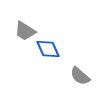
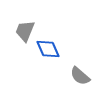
gray trapezoid: rotated 80 degrees clockwise
